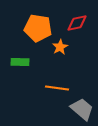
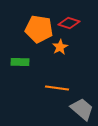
red diamond: moved 8 px left; rotated 30 degrees clockwise
orange pentagon: moved 1 px right, 1 px down
